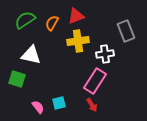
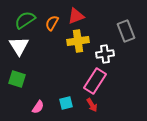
white triangle: moved 12 px left, 9 px up; rotated 45 degrees clockwise
cyan square: moved 7 px right
pink semicircle: rotated 72 degrees clockwise
